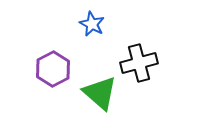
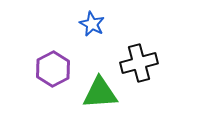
green triangle: rotated 45 degrees counterclockwise
